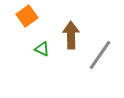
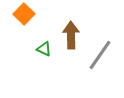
orange square: moved 3 px left, 2 px up; rotated 10 degrees counterclockwise
green triangle: moved 2 px right
